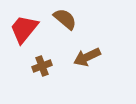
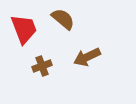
brown semicircle: moved 2 px left
red trapezoid: rotated 120 degrees clockwise
